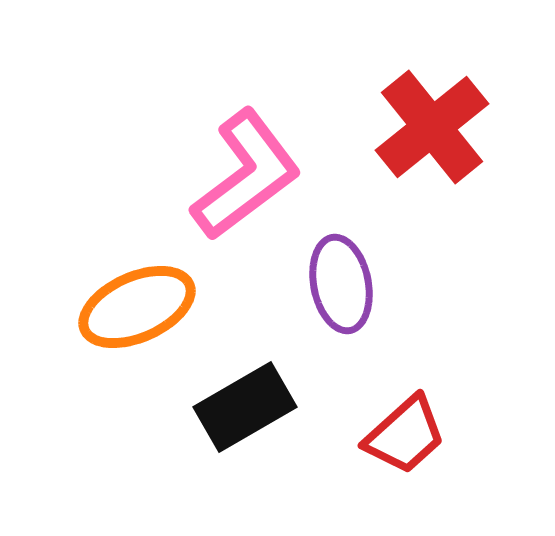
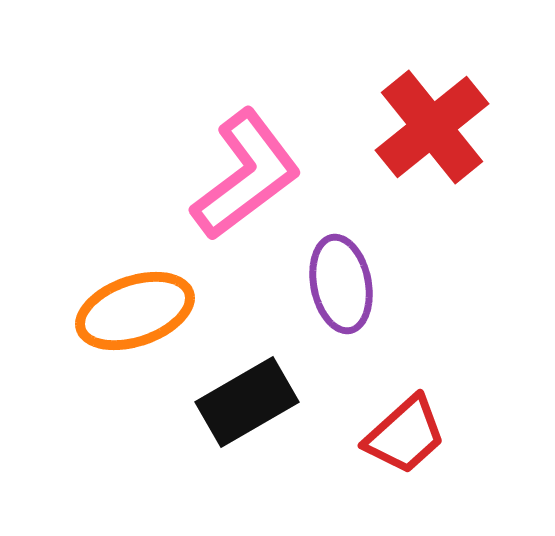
orange ellipse: moved 2 px left, 4 px down; rotated 5 degrees clockwise
black rectangle: moved 2 px right, 5 px up
